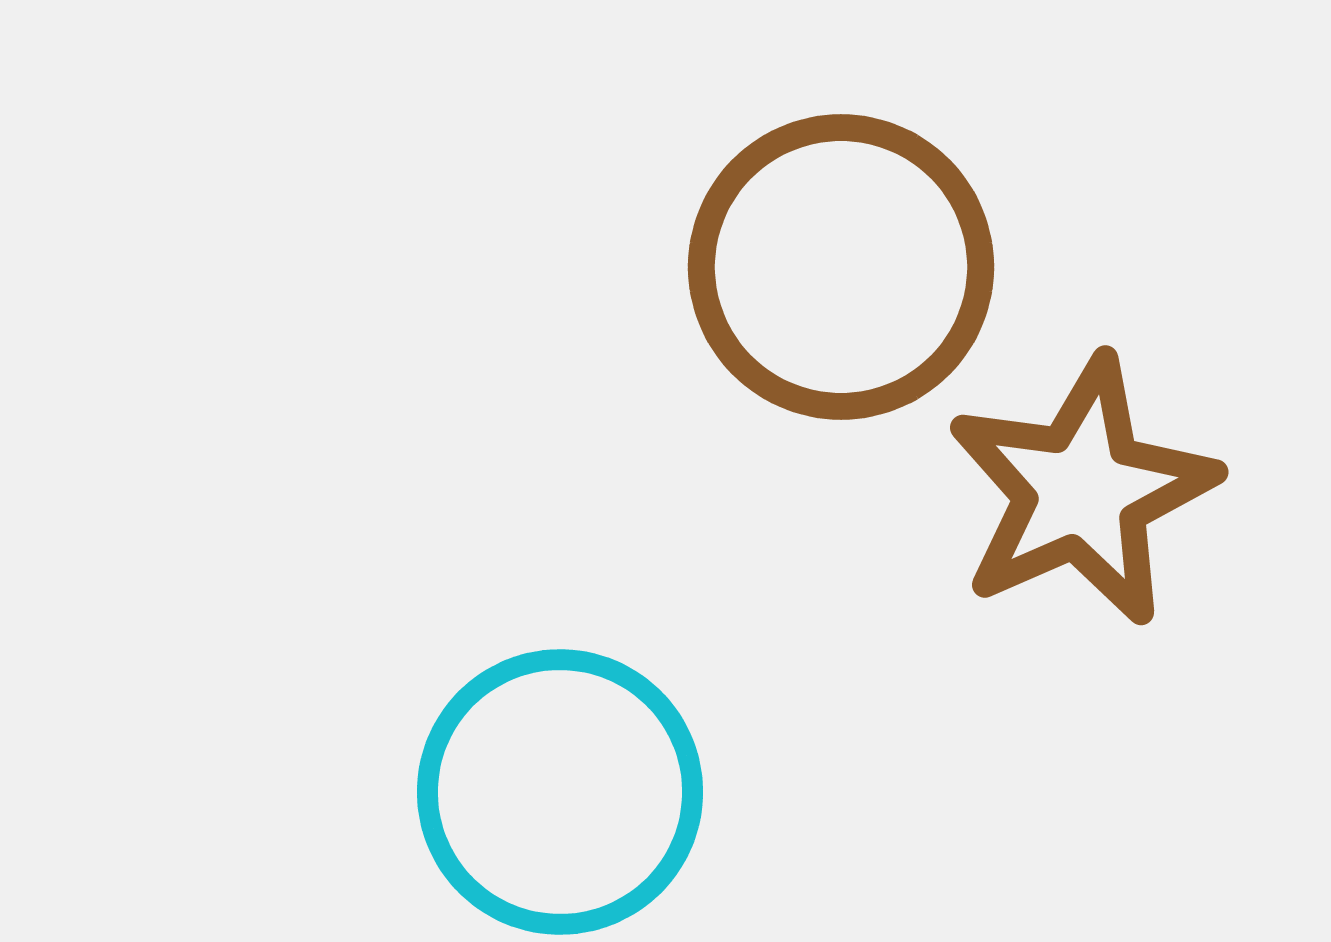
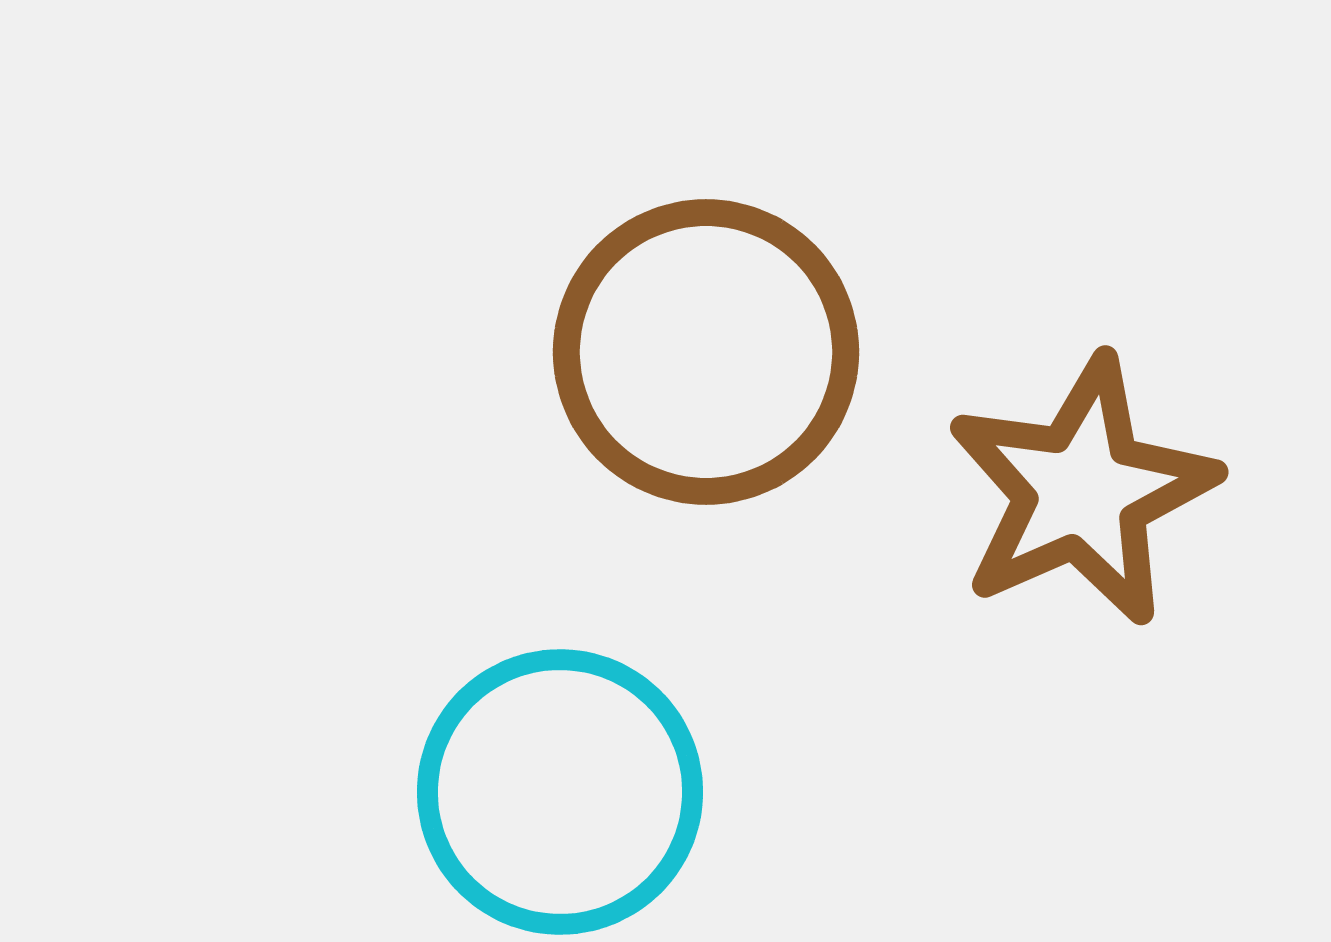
brown circle: moved 135 px left, 85 px down
